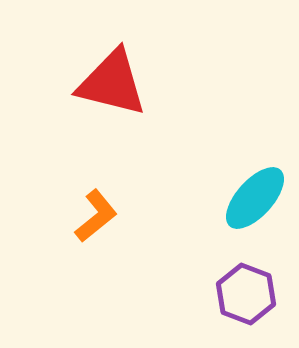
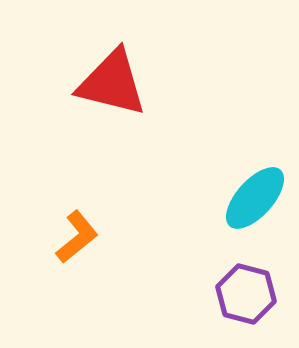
orange L-shape: moved 19 px left, 21 px down
purple hexagon: rotated 6 degrees counterclockwise
